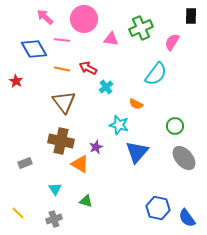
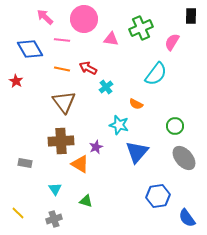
blue diamond: moved 4 px left
brown cross: rotated 15 degrees counterclockwise
gray rectangle: rotated 32 degrees clockwise
blue hexagon: moved 12 px up; rotated 20 degrees counterclockwise
